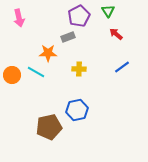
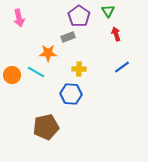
purple pentagon: rotated 10 degrees counterclockwise
red arrow: rotated 32 degrees clockwise
blue hexagon: moved 6 px left, 16 px up; rotated 15 degrees clockwise
brown pentagon: moved 3 px left
